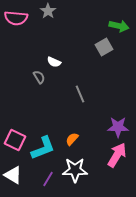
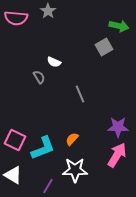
purple line: moved 7 px down
